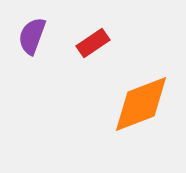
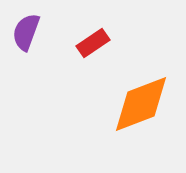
purple semicircle: moved 6 px left, 4 px up
